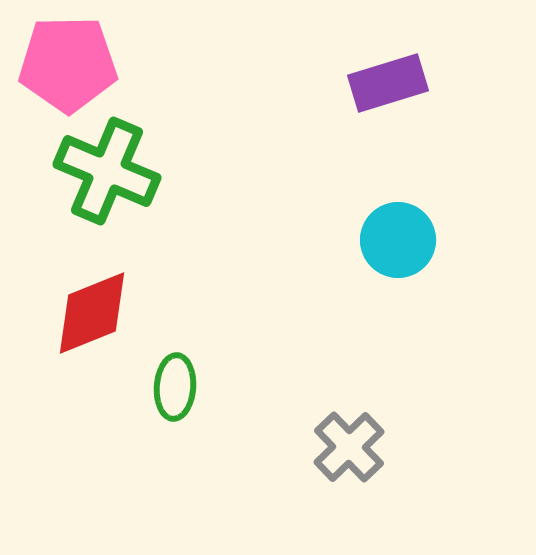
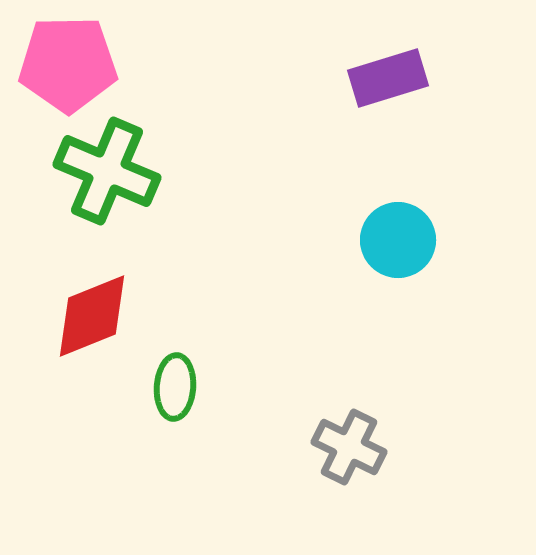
purple rectangle: moved 5 px up
red diamond: moved 3 px down
gray cross: rotated 20 degrees counterclockwise
